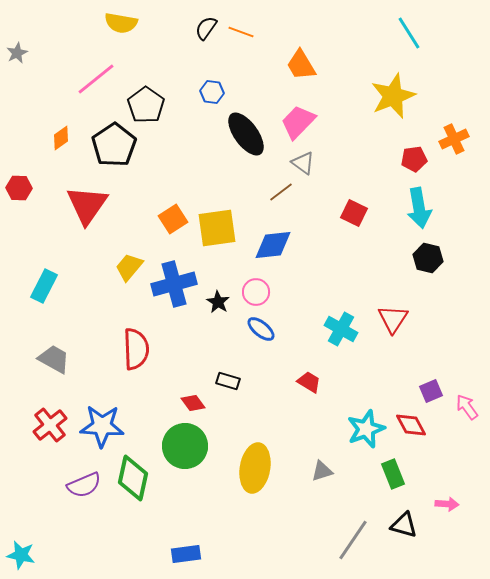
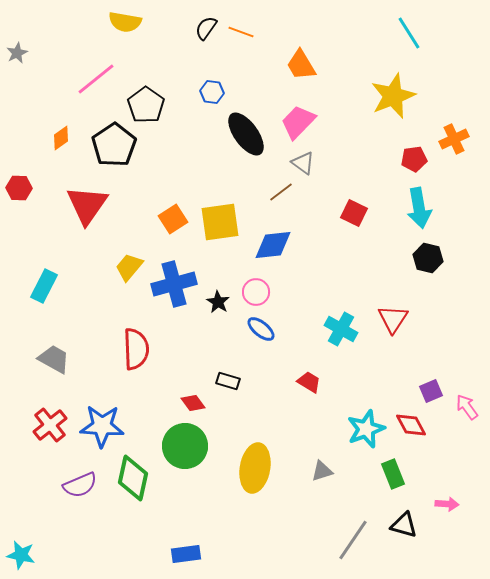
yellow semicircle at (121, 23): moved 4 px right, 1 px up
yellow square at (217, 228): moved 3 px right, 6 px up
purple semicircle at (84, 485): moved 4 px left
